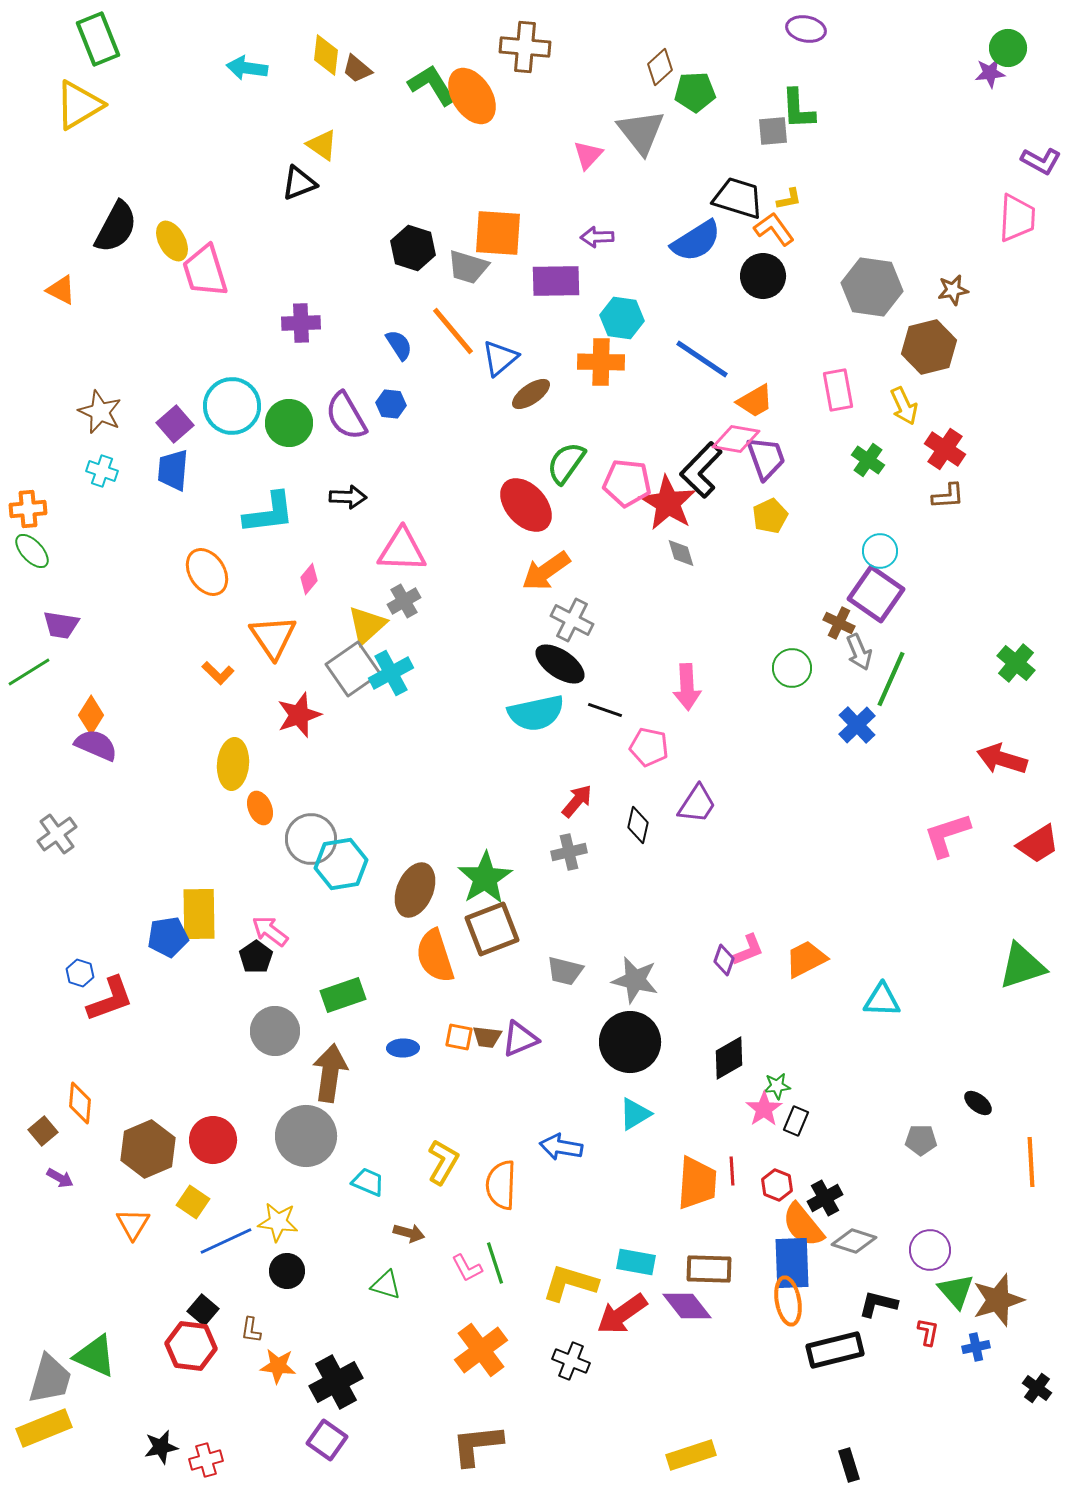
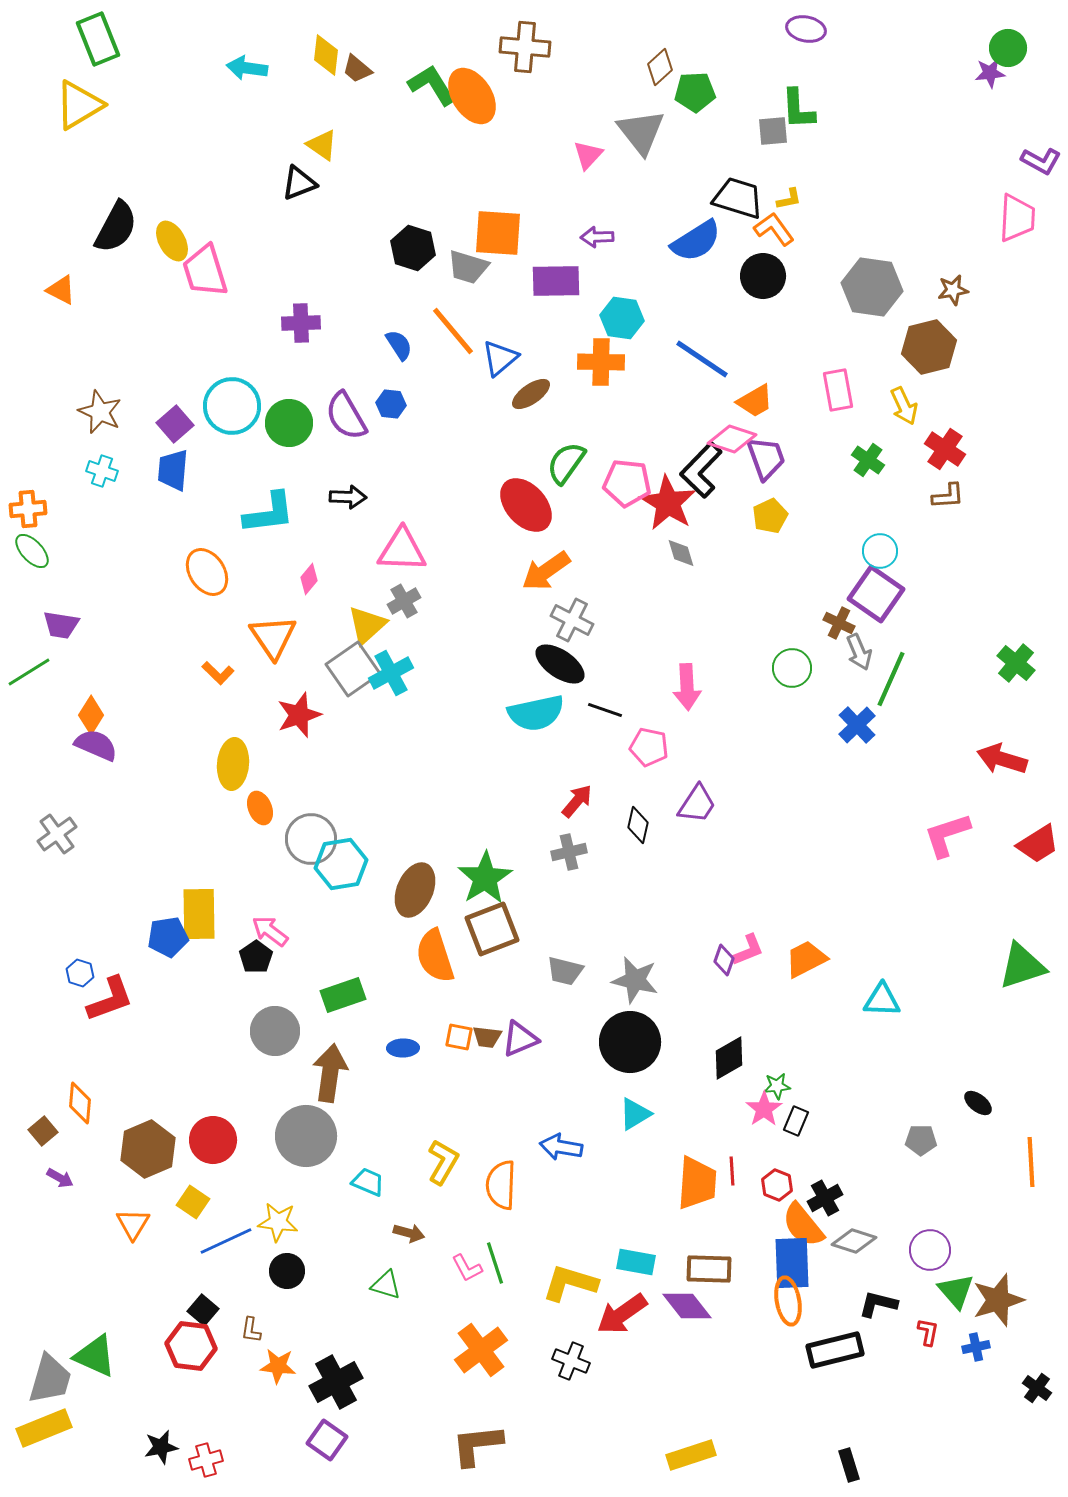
pink diamond at (736, 439): moved 4 px left; rotated 9 degrees clockwise
